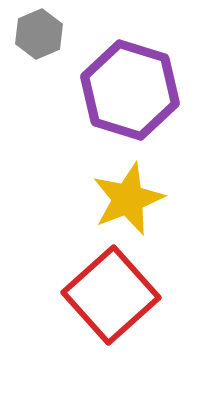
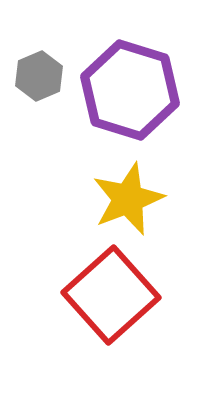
gray hexagon: moved 42 px down
